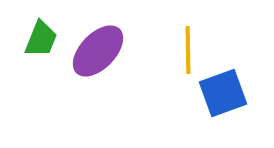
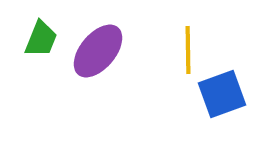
purple ellipse: rotated 4 degrees counterclockwise
blue square: moved 1 px left, 1 px down
